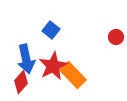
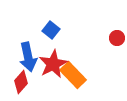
red circle: moved 1 px right, 1 px down
blue arrow: moved 2 px right, 2 px up
red star: moved 2 px up
